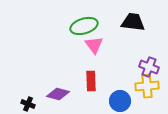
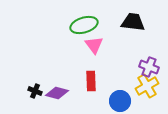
green ellipse: moved 1 px up
yellow cross: rotated 25 degrees counterclockwise
purple diamond: moved 1 px left, 1 px up
black cross: moved 7 px right, 13 px up
